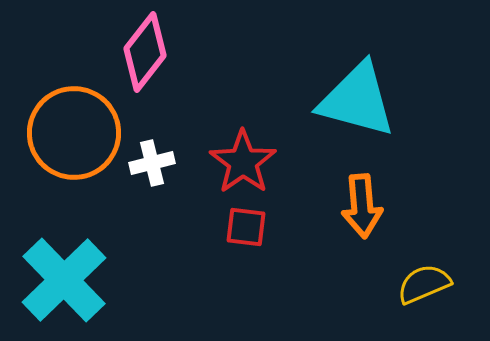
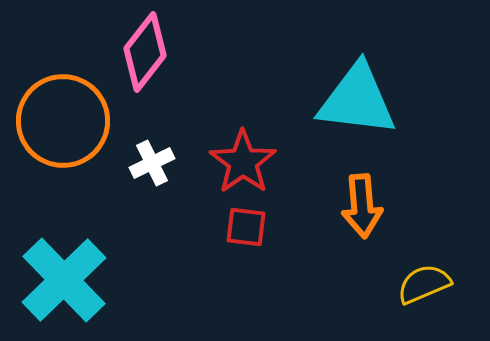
cyan triangle: rotated 8 degrees counterclockwise
orange circle: moved 11 px left, 12 px up
white cross: rotated 12 degrees counterclockwise
